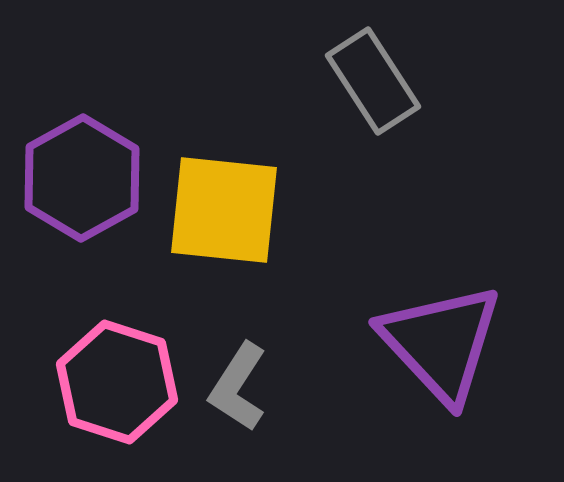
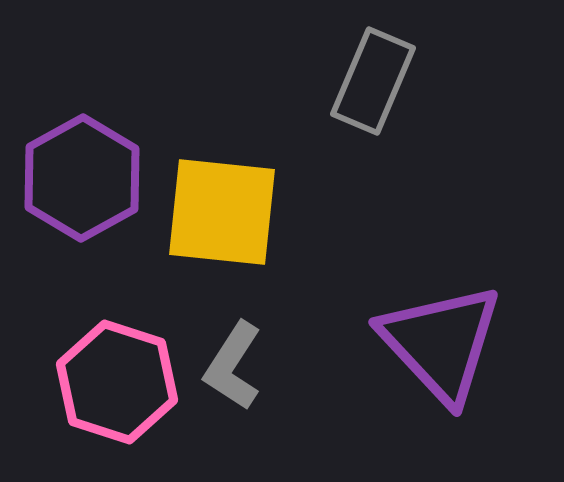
gray rectangle: rotated 56 degrees clockwise
yellow square: moved 2 px left, 2 px down
gray L-shape: moved 5 px left, 21 px up
